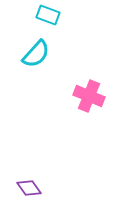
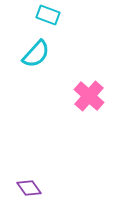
pink cross: rotated 20 degrees clockwise
